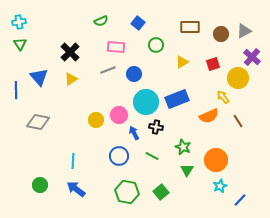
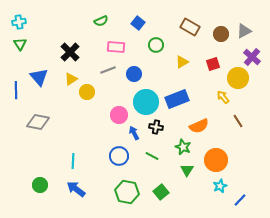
brown rectangle at (190, 27): rotated 30 degrees clockwise
orange semicircle at (209, 116): moved 10 px left, 10 px down
yellow circle at (96, 120): moved 9 px left, 28 px up
